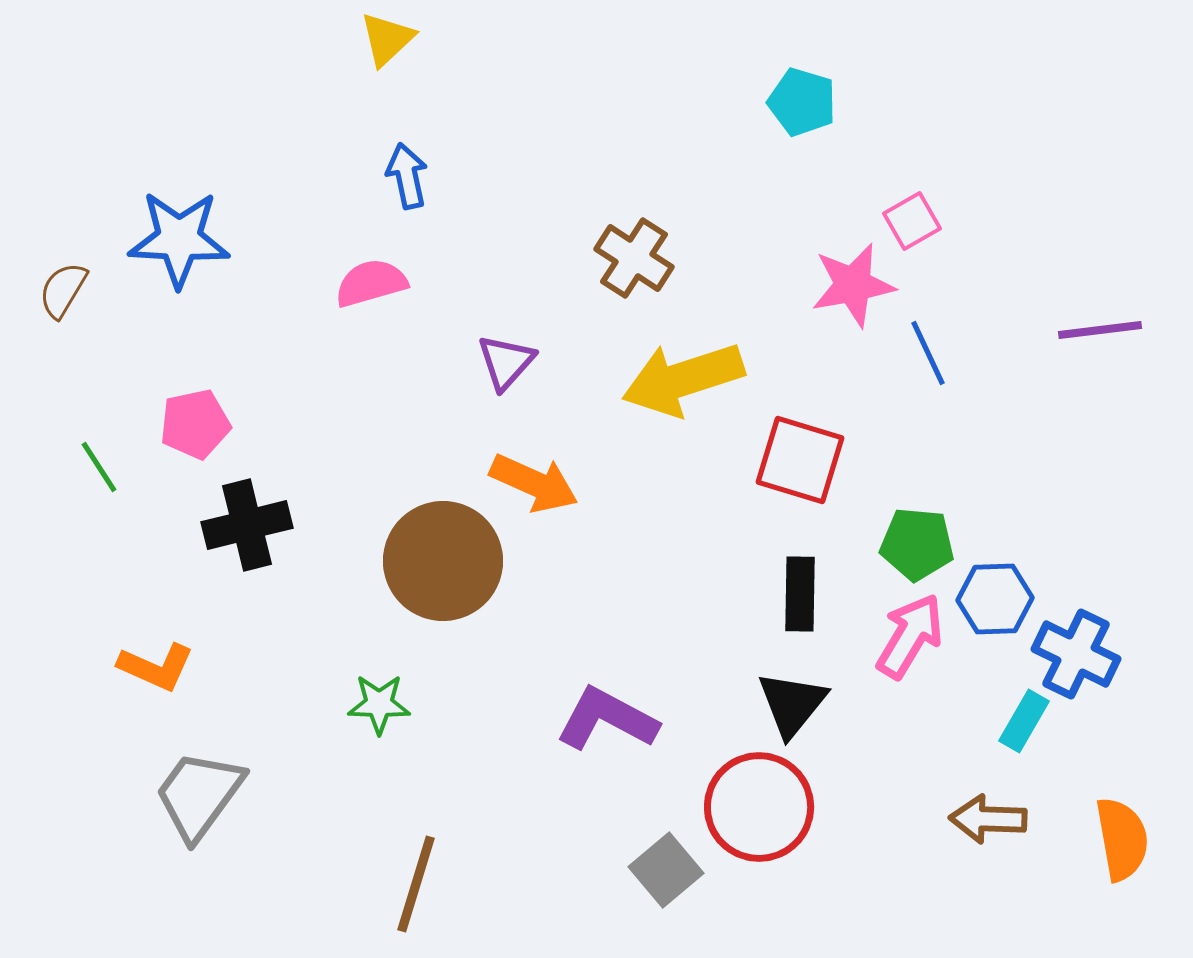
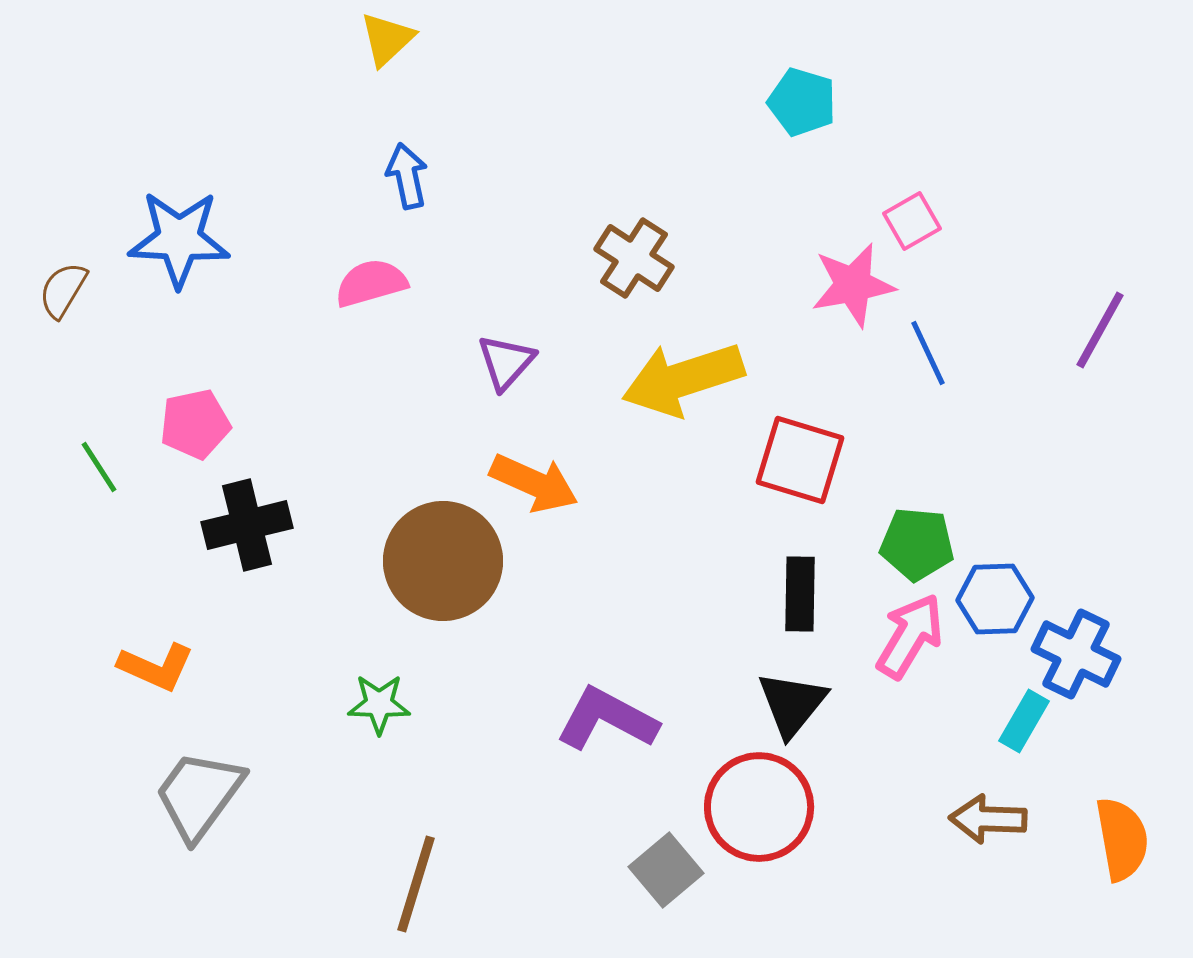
purple line: rotated 54 degrees counterclockwise
